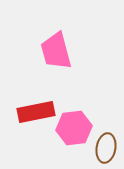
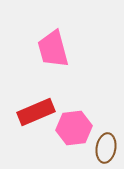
pink trapezoid: moved 3 px left, 2 px up
red rectangle: rotated 12 degrees counterclockwise
